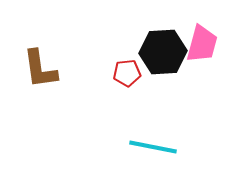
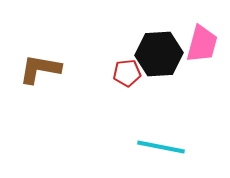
black hexagon: moved 4 px left, 2 px down
brown L-shape: rotated 108 degrees clockwise
cyan line: moved 8 px right
